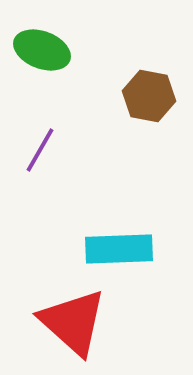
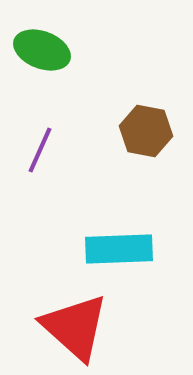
brown hexagon: moved 3 px left, 35 px down
purple line: rotated 6 degrees counterclockwise
red triangle: moved 2 px right, 5 px down
